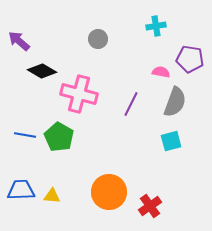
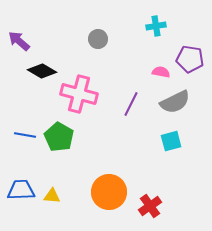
gray semicircle: rotated 44 degrees clockwise
